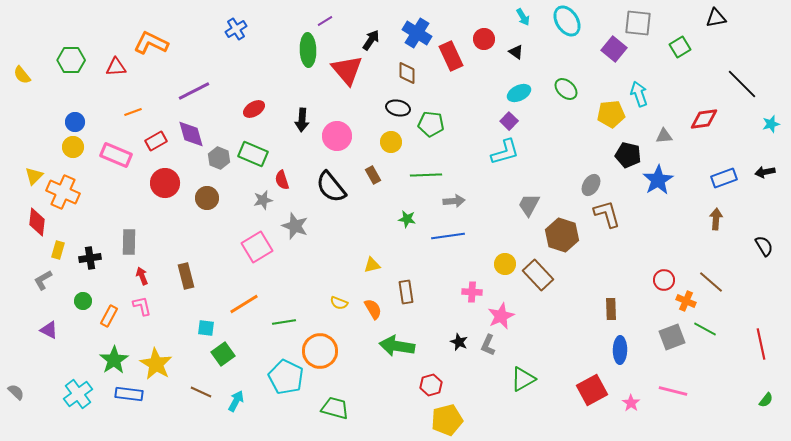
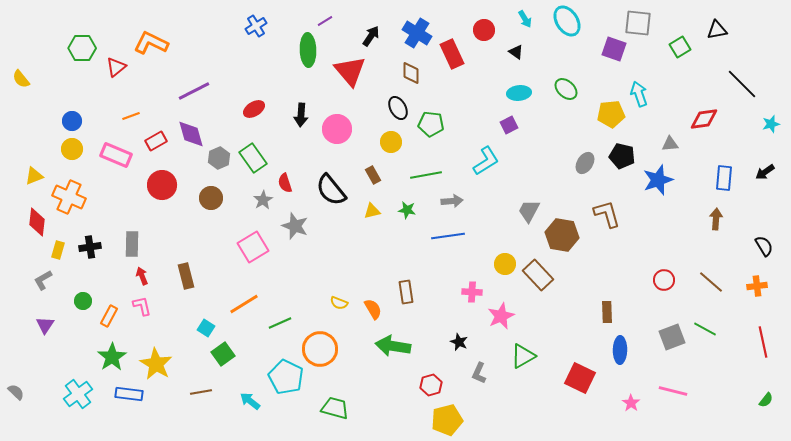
cyan arrow at (523, 17): moved 2 px right, 2 px down
black triangle at (716, 18): moved 1 px right, 12 px down
blue cross at (236, 29): moved 20 px right, 3 px up
red circle at (484, 39): moved 9 px up
black arrow at (371, 40): moved 4 px up
purple square at (614, 49): rotated 20 degrees counterclockwise
red rectangle at (451, 56): moved 1 px right, 2 px up
green hexagon at (71, 60): moved 11 px right, 12 px up
red triangle at (116, 67): rotated 35 degrees counterclockwise
red triangle at (347, 70): moved 3 px right, 1 px down
brown diamond at (407, 73): moved 4 px right
yellow semicircle at (22, 75): moved 1 px left, 4 px down
cyan ellipse at (519, 93): rotated 20 degrees clockwise
black ellipse at (398, 108): rotated 50 degrees clockwise
orange line at (133, 112): moved 2 px left, 4 px down
black arrow at (302, 120): moved 1 px left, 5 px up
purple square at (509, 121): moved 4 px down; rotated 18 degrees clockwise
blue circle at (75, 122): moved 3 px left, 1 px up
pink circle at (337, 136): moved 7 px up
gray triangle at (664, 136): moved 6 px right, 8 px down
yellow circle at (73, 147): moved 1 px left, 2 px down
cyan L-shape at (505, 152): moved 19 px left, 9 px down; rotated 16 degrees counterclockwise
green rectangle at (253, 154): moved 4 px down; rotated 32 degrees clockwise
black pentagon at (628, 155): moved 6 px left, 1 px down
gray hexagon at (219, 158): rotated 15 degrees clockwise
black arrow at (765, 172): rotated 24 degrees counterclockwise
green line at (426, 175): rotated 8 degrees counterclockwise
yellow triangle at (34, 176): rotated 24 degrees clockwise
blue rectangle at (724, 178): rotated 65 degrees counterclockwise
red semicircle at (282, 180): moved 3 px right, 3 px down
blue star at (658, 180): rotated 12 degrees clockwise
red circle at (165, 183): moved 3 px left, 2 px down
gray ellipse at (591, 185): moved 6 px left, 22 px up
black semicircle at (331, 187): moved 3 px down
orange cross at (63, 192): moved 6 px right, 5 px down
brown circle at (207, 198): moved 4 px right
gray star at (263, 200): rotated 18 degrees counterclockwise
gray arrow at (454, 201): moved 2 px left
gray trapezoid at (529, 205): moved 6 px down
green star at (407, 219): moved 9 px up
brown hexagon at (562, 235): rotated 8 degrees counterclockwise
gray rectangle at (129, 242): moved 3 px right, 2 px down
pink square at (257, 247): moved 4 px left
black cross at (90, 258): moved 11 px up
yellow triangle at (372, 265): moved 54 px up
orange cross at (686, 301): moved 71 px right, 15 px up; rotated 30 degrees counterclockwise
brown rectangle at (611, 309): moved 4 px left, 3 px down
green line at (284, 322): moved 4 px left, 1 px down; rotated 15 degrees counterclockwise
cyan square at (206, 328): rotated 24 degrees clockwise
purple triangle at (49, 330): moved 4 px left, 5 px up; rotated 36 degrees clockwise
red line at (761, 344): moved 2 px right, 2 px up
gray L-shape at (488, 345): moved 9 px left, 28 px down
green arrow at (397, 346): moved 4 px left
orange circle at (320, 351): moved 2 px up
green star at (114, 360): moved 2 px left, 3 px up
green triangle at (523, 379): moved 23 px up
red square at (592, 390): moved 12 px left, 12 px up; rotated 36 degrees counterclockwise
brown line at (201, 392): rotated 35 degrees counterclockwise
cyan arrow at (236, 401): moved 14 px right; rotated 80 degrees counterclockwise
